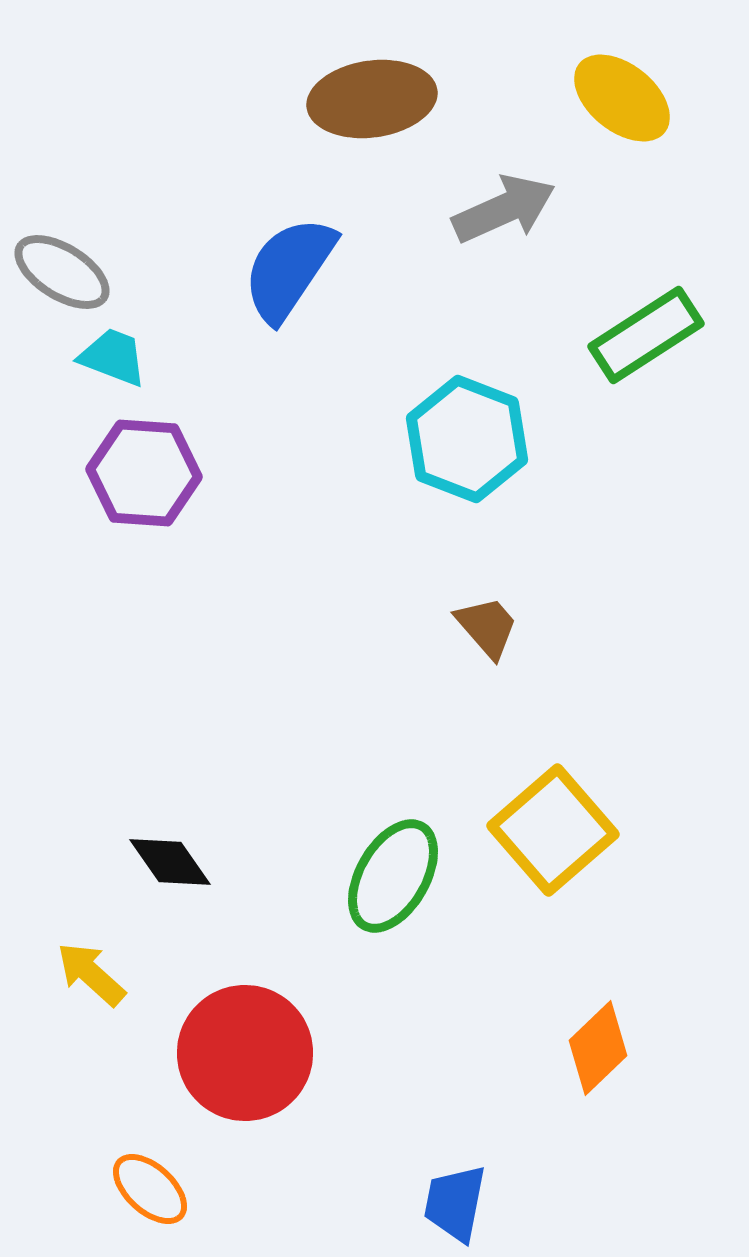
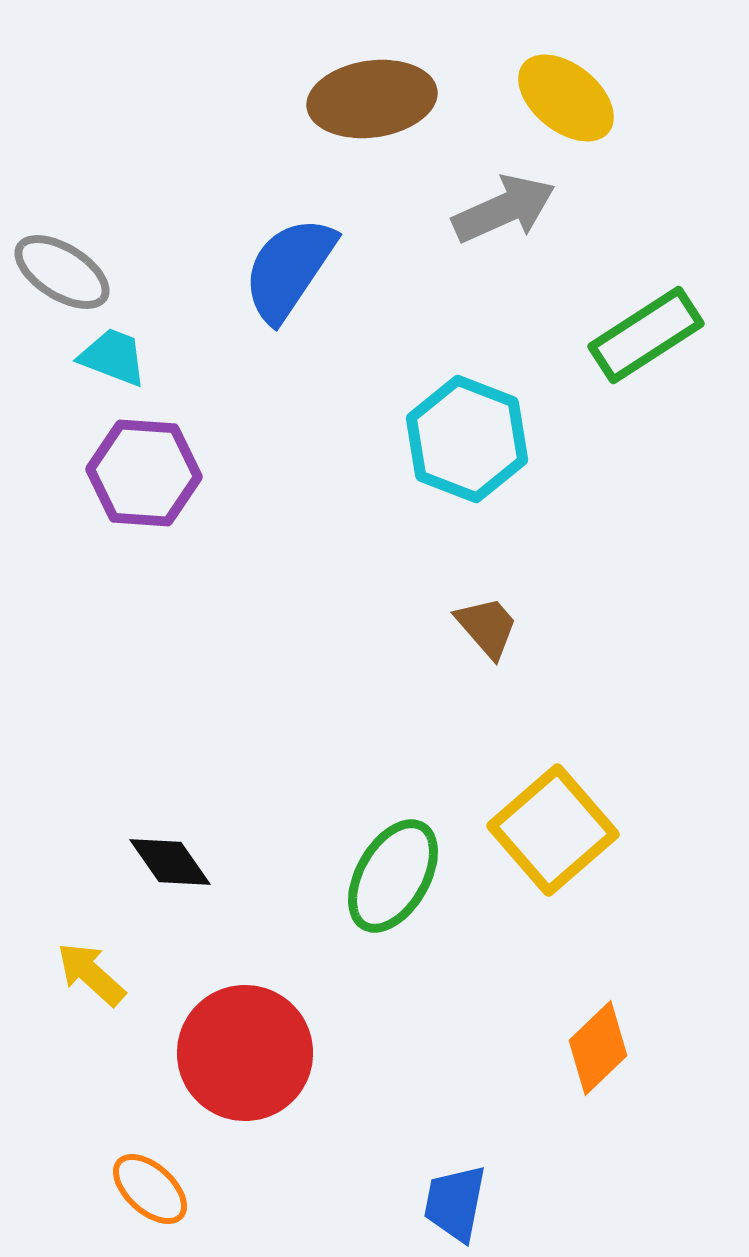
yellow ellipse: moved 56 px left
